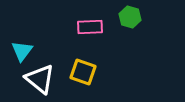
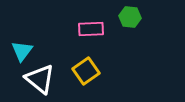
green hexagon: rotated 10 degrees counterclockwise
pink rectangle: moved 1 px right, 2 px down
yellow square: moved 3 px right, 1 px up; rotated 36 degrees clockwise
